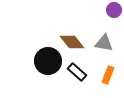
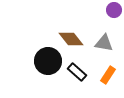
brown diamond: moved 1 px left, 3 px up
orange rectangle: rotated 12 degrees clockwise
